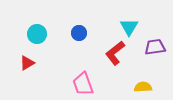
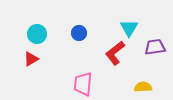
cyan triangle: moved 1 px down
red triangle: moved 4 px right, 4 px up
pink trapezoid: rotated 25 degrees clockwise
